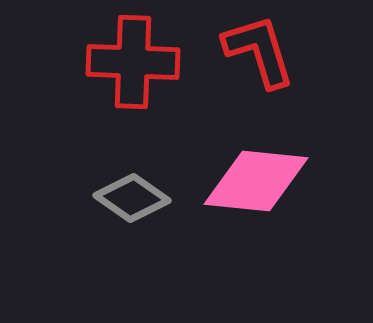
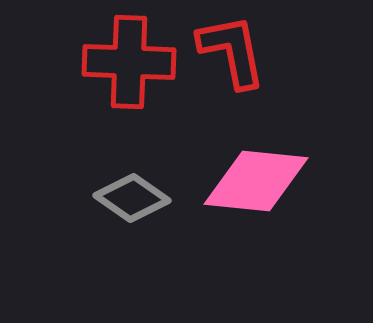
red L-shape: moved 27 px left; rotated 6 degrees clockwise
red cross: moved 4 px left
